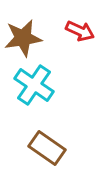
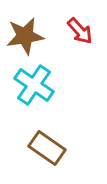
red arrow: rotated 24 degrees clockwise
brown star: moved 2 px right, 2 px up
